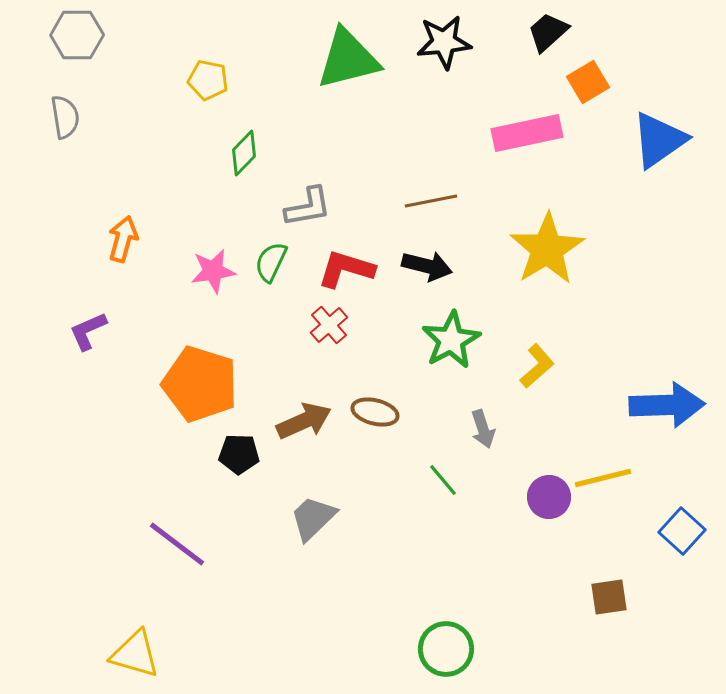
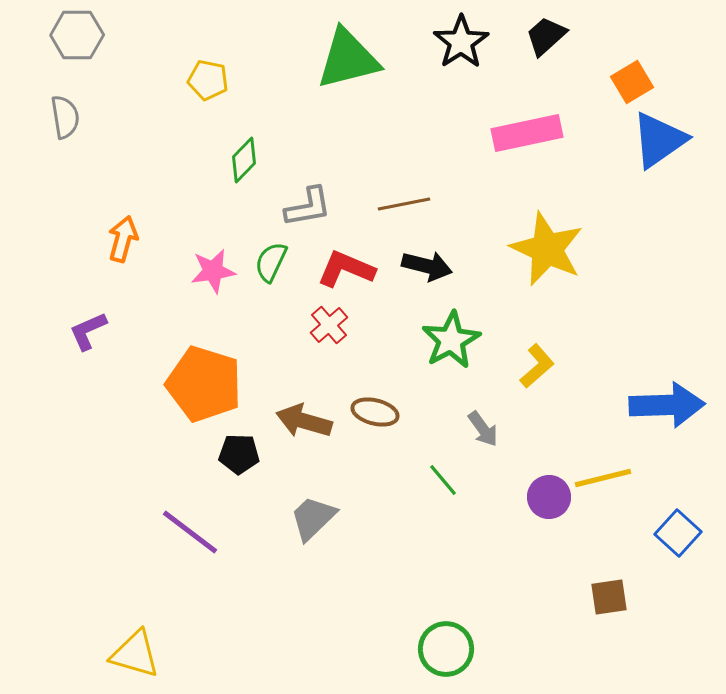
black trapezoid: moved 2 px left, 4 px down
black star: moved 17 px right; rotated 28 degrees counterclockwise
orange square: moved 44 px right
green diamond: moved 7 px down
brown line: moved 27 px left, 3 px down
yellow star: rotated 16 degrees counterclockwise
red L-shape: rotated 6 degrees clockwise
orange pentagon: moved 4 px right
brown arrow: rotated 140 degrees counterclockwise
gray arrow: rotated 18 degrees counterclockwise
blue square: moved 4 px left, 2 px down
purple line: moved 13 px right, 12 px up
